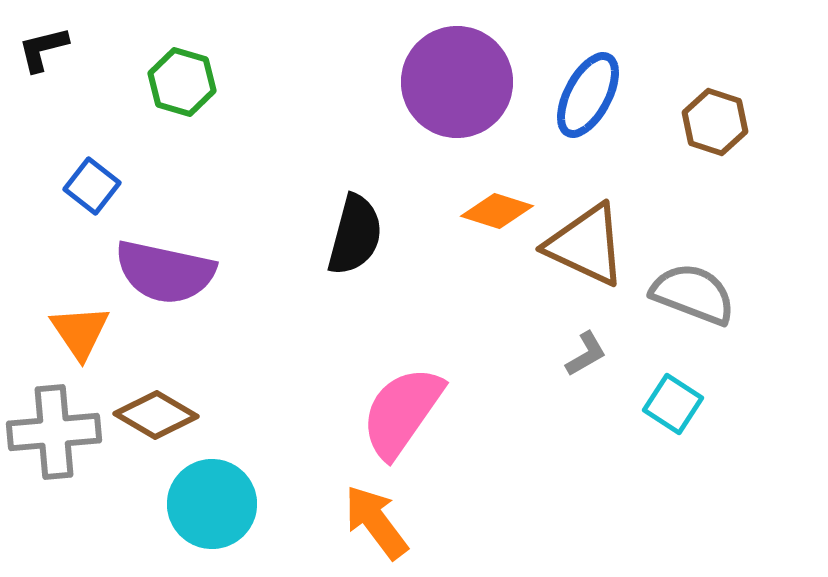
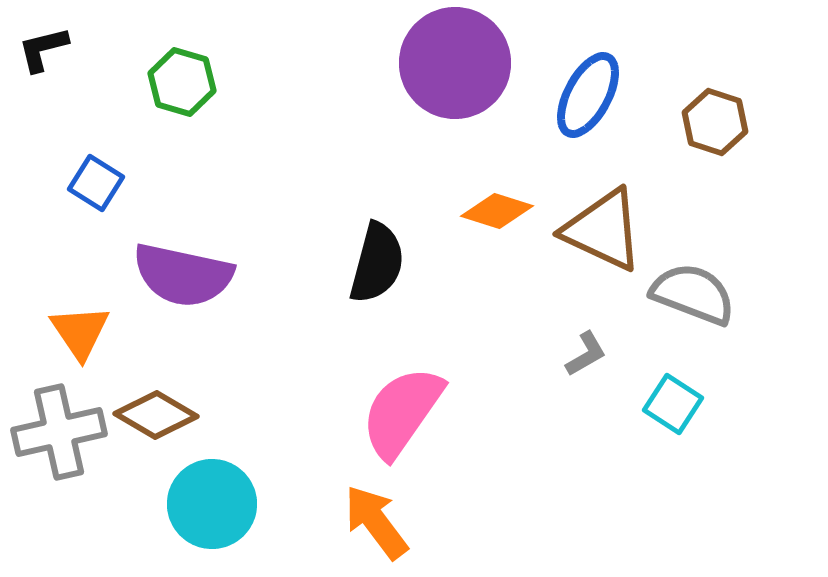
purple circle: moved 2 px left, 19 px up
blue square: moved 4 px right, 3 px up; rotated 6 degrees counterclockwise
black semicircle: moved 22 px right, 28 px down
brown triangle: moved 17 px right, 15 px up
purple semicircle: moved 18 px right, 3 px down
gray cross: moved 5 px right; rotated 8 degrees counterclockwise
